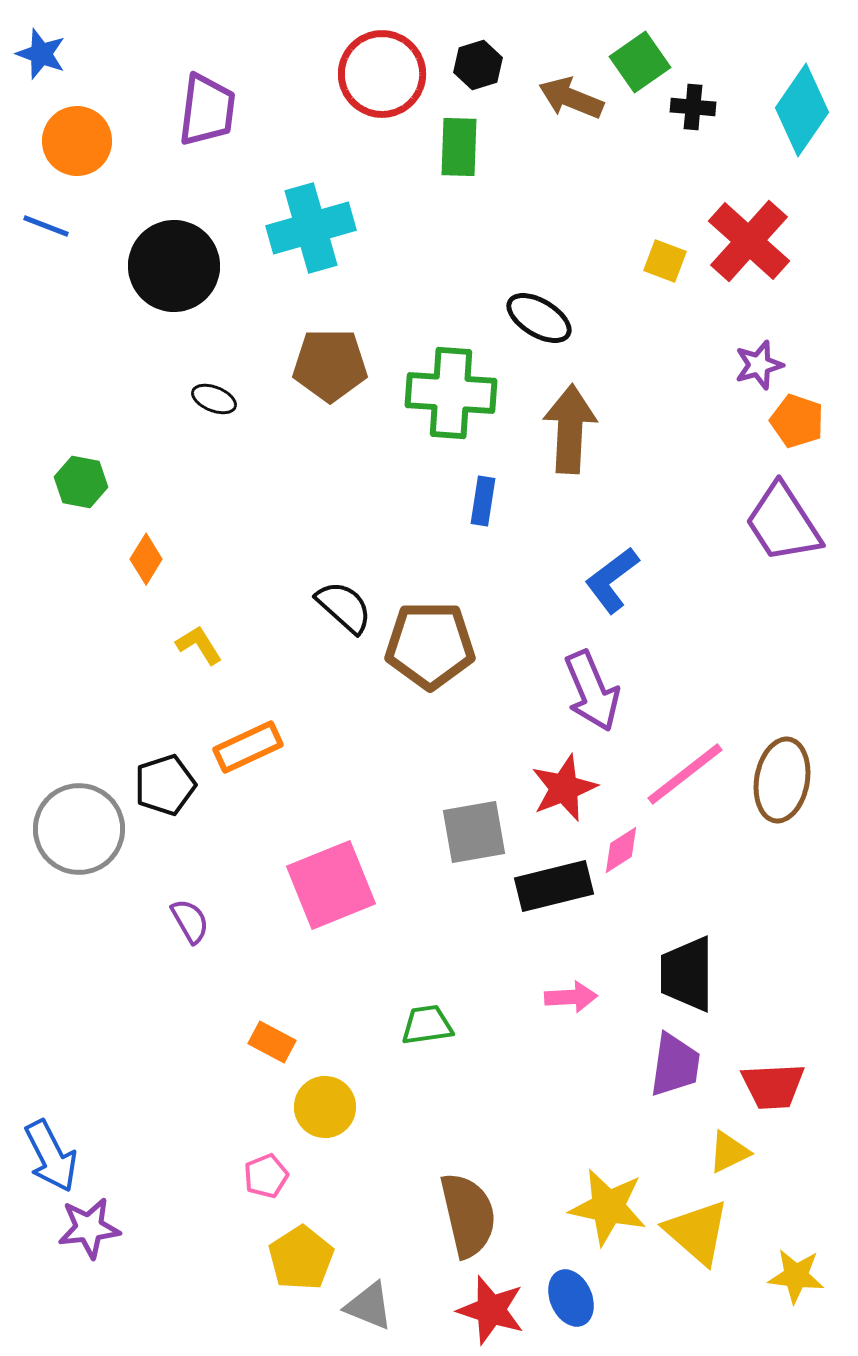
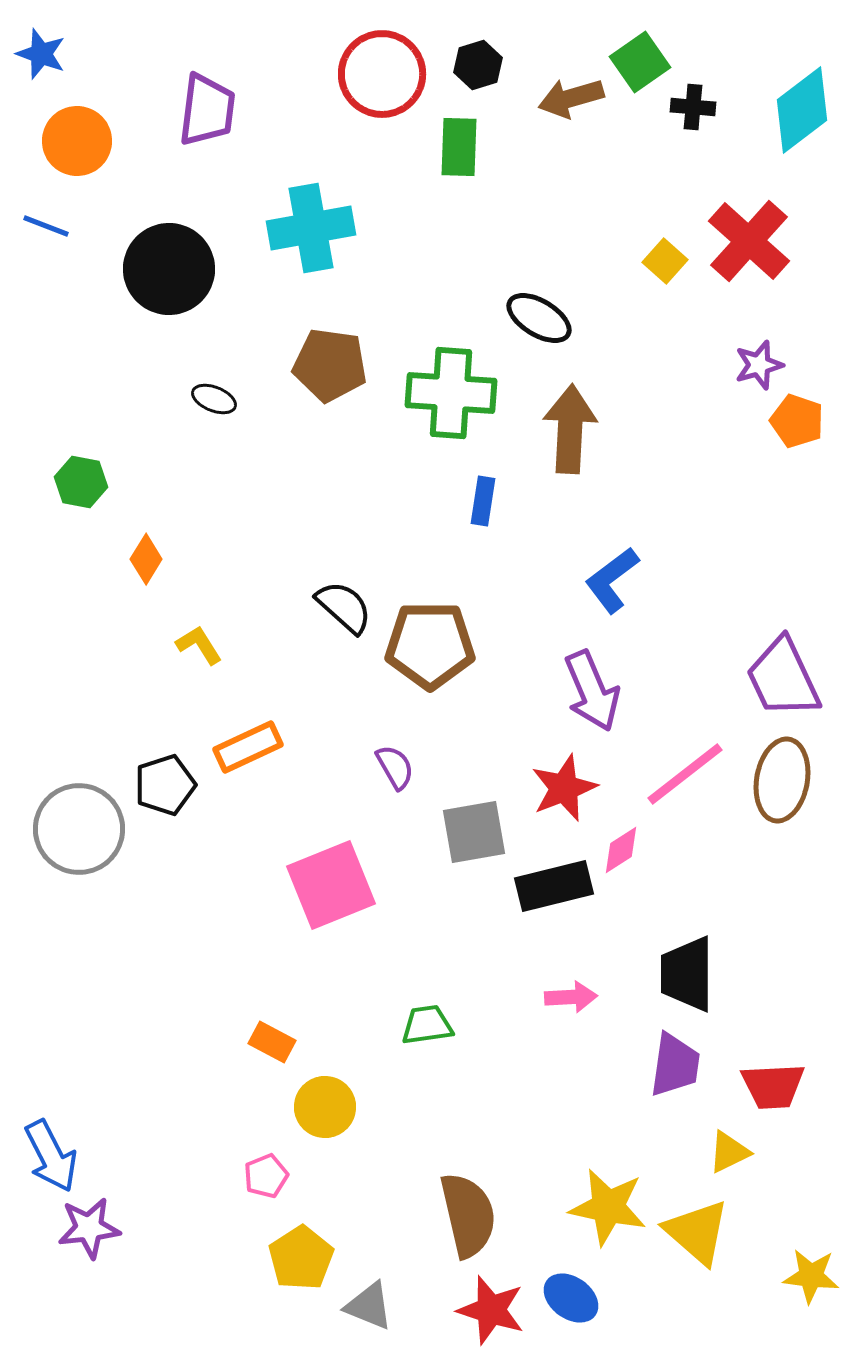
brown arrow at (571, 98): rotated 38 degrees counterclockwise
cyan diamond at (802, 110): rotated 18 degrees clockwise
cyan cross at (311, 228): rotated 6 degrees clockwise
yellow square at (665, 261): rotated 21 degrees clockwise
black circle at (174, 266): moved 5 px left, 3 px down
brown pentagon at (330, 365): rotated 8 degrees clockwise
purple trapezoid at (783, 523): moved 155 px down; rotated 8 degrees clockwise
purple semicircle at (190, 921): moved 205 px right, 154 px up
yellow star at (796, 1276): moved 15 px right
blue ellipse at (571, 1298): rotated 30 degrees counterclockwise
